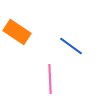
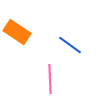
blue line: moved 1 px left, 1 px up
